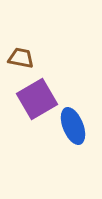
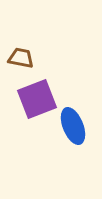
purple square: rotated 9 degrees clockwise
